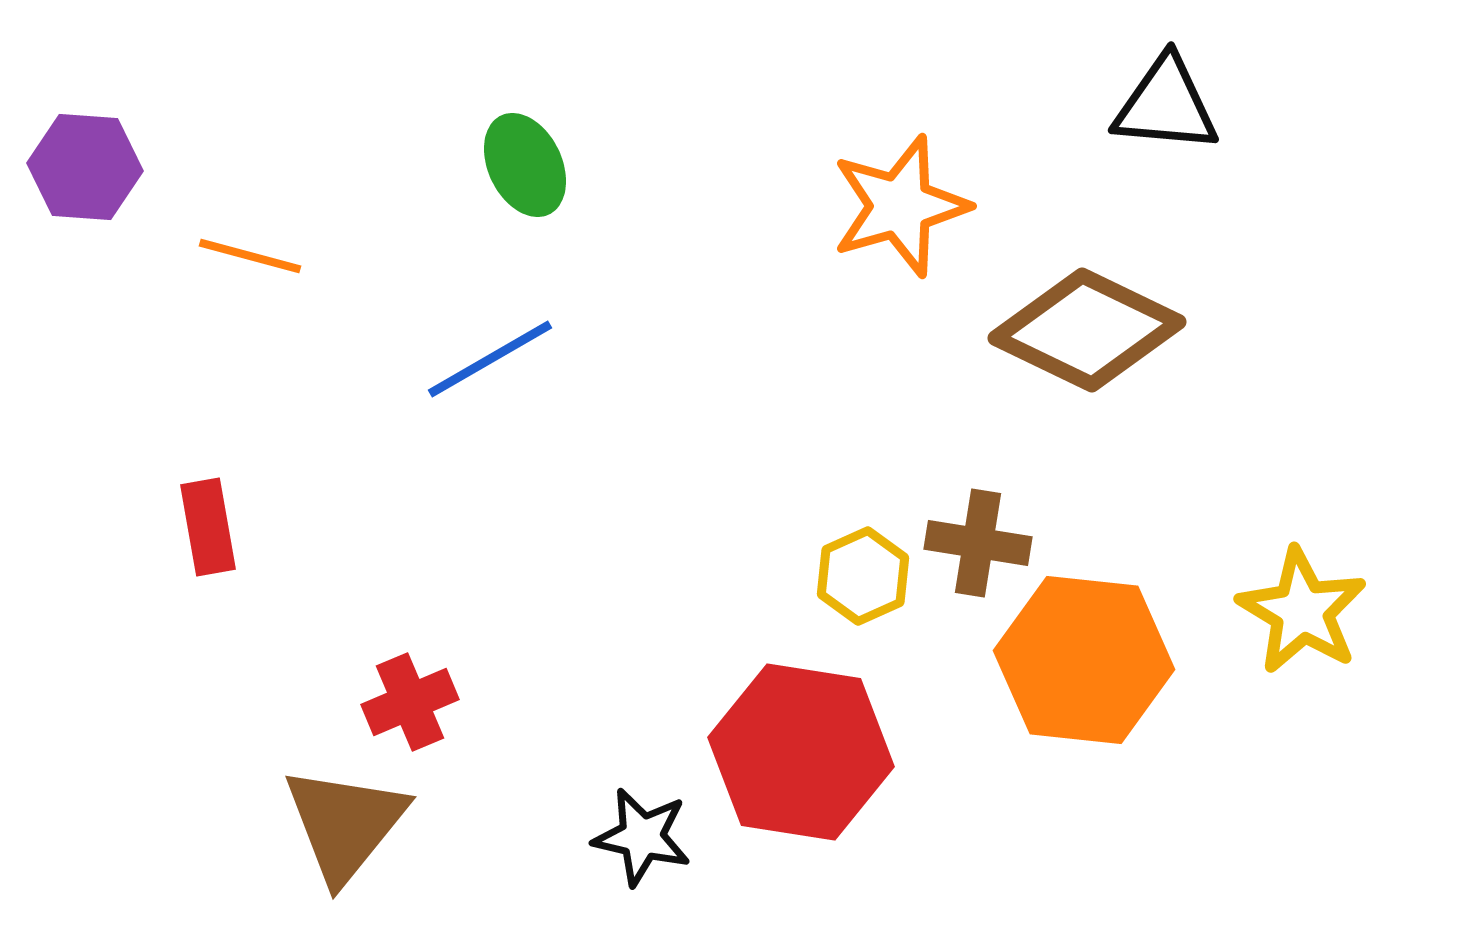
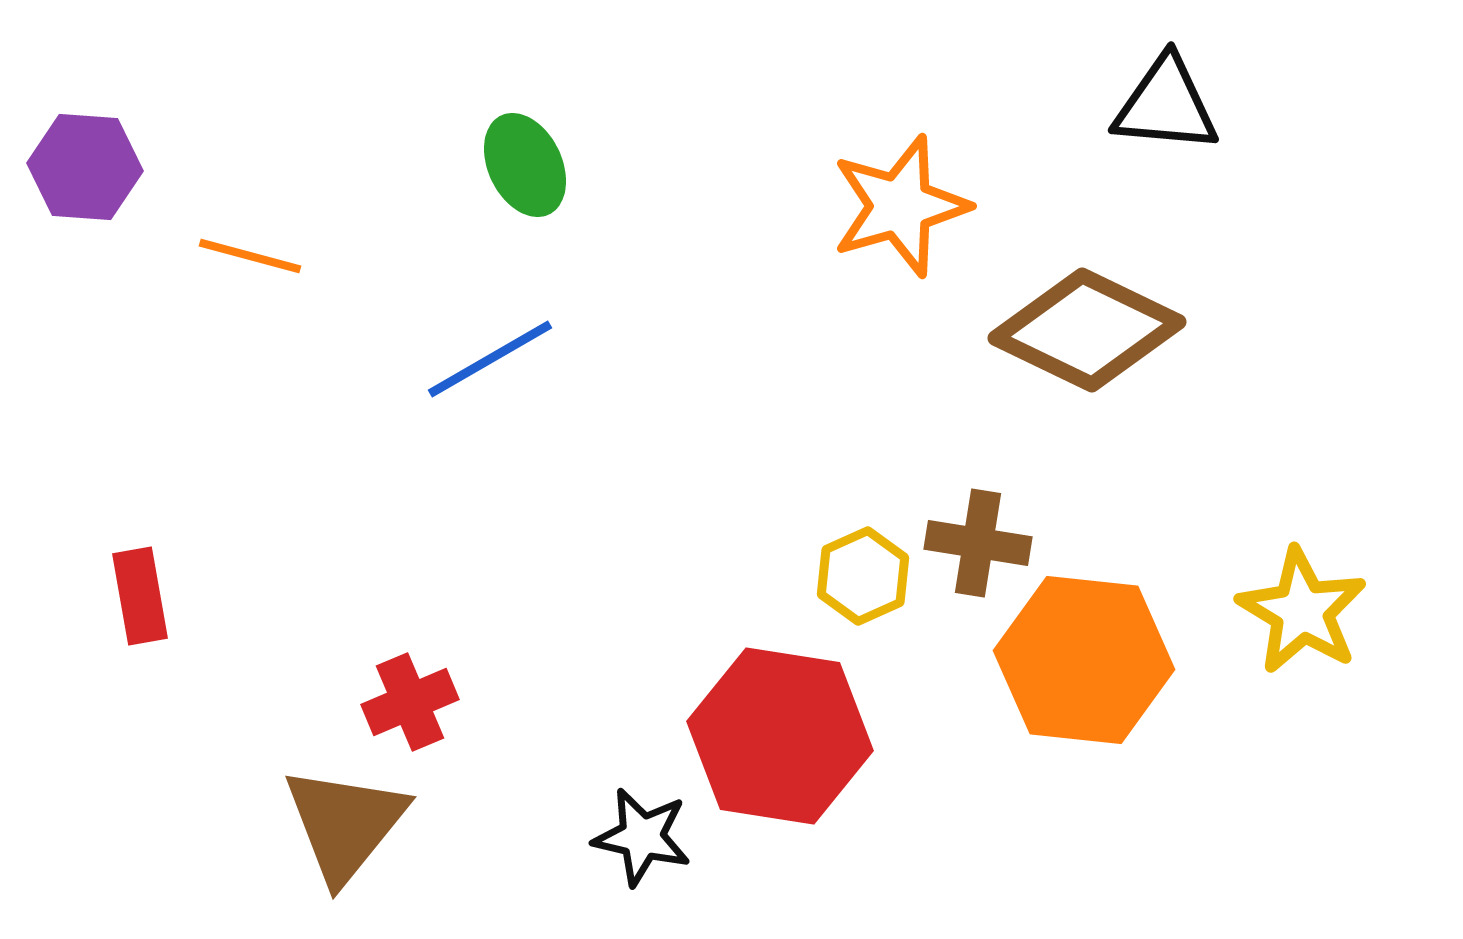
red rectangle: moved 68 px left, 69 px down
red hexagon: moved 21 px left, 16 px up
